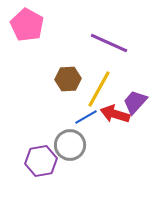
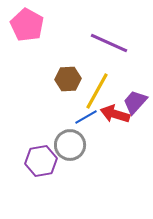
yellow line: moved 2 px left, 2 px down
